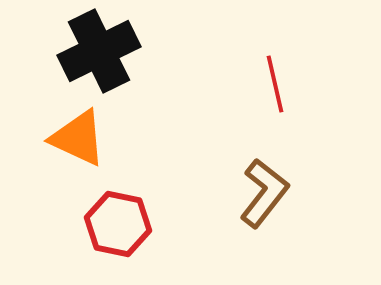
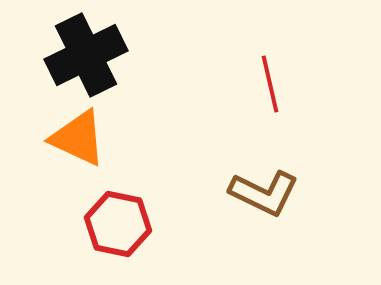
black cross: moved 13 px left, 4 px down
red line: moved 5 px left
brown L-shape: rotated 78 degrees clockwise
